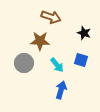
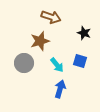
brown star: rotated 18 degrees counterclockwise
blue square: moved 1 px left, 1 px down
blue arrow: moved 1 px left, 1 px up
